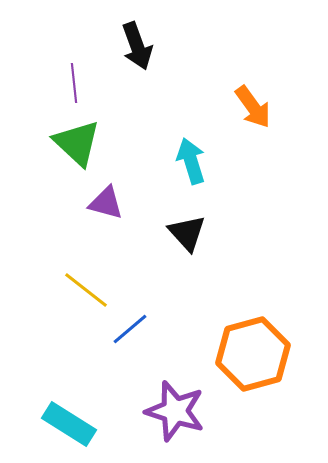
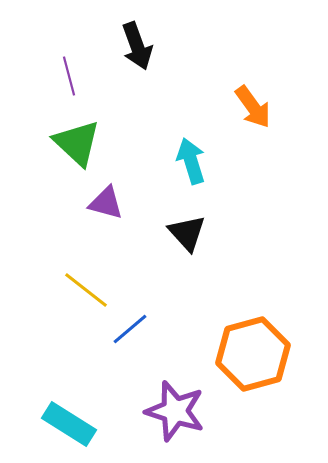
purple line: moved 5 px left, 7 px up; rotated 9 degrees counterclockwise
